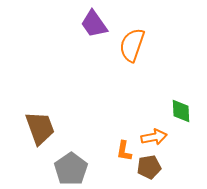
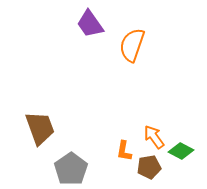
purple trapezoid: moved 4 px left
green diamond: moved 40 px down; rotated 60 degrees counterclockwise
orange arrow: rotated 115 degrees counterclockwise
